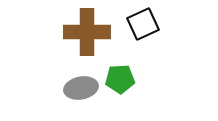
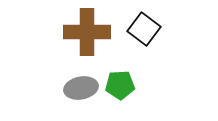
black square: moved 1 px right, 5 px down; rotated 28 degrees counterclockwise
green pentagon: moved 6 px down
